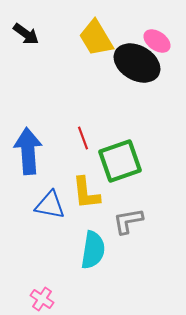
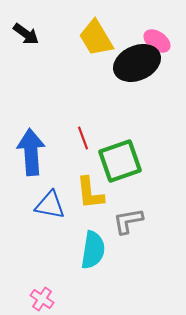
black ellipse: rotated 54 degrees counterclockwise
blue arrow: moved 3 px right, 1 px down
yellow L-shape: moved 4 px right
